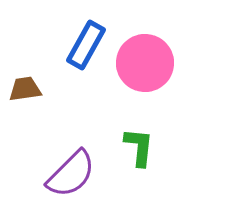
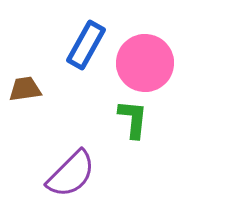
green L-shape: moved 6 px left, 28 px up
